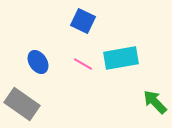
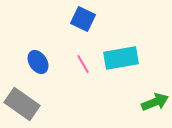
blue square: moved 2 px up
pink line: rotated 30 degrees clockwise
green arrow: rotated 112 degrees clockwise
